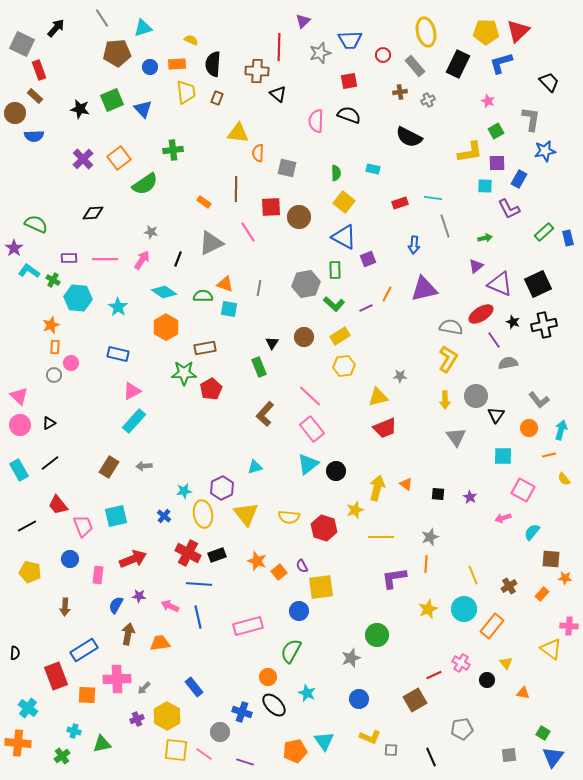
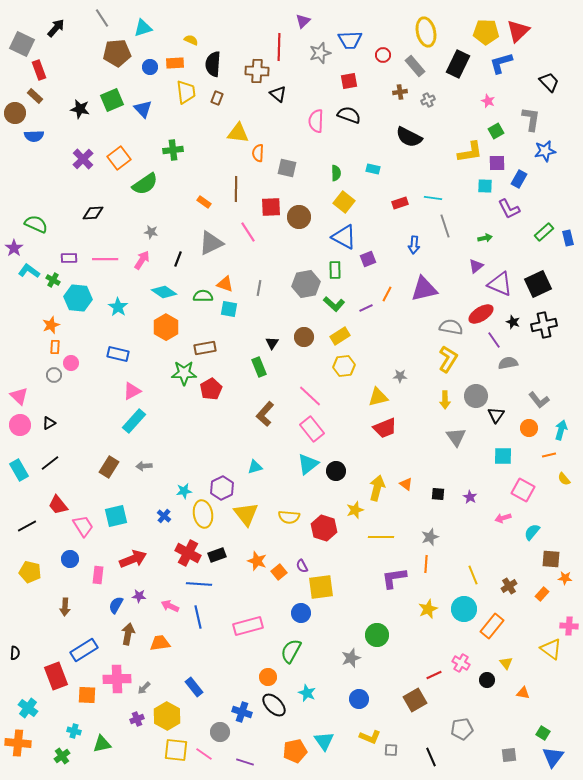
orange rectangle at (177, 64): moved 2 px left, 1 px up
pink trapezoid at (83, 526): rotated 10 degrees counterclockwise
blue circle at (299, 611): moved 2 px right, 2 px down
